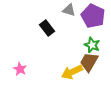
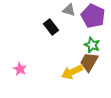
black rectangle: moved 4 px right, 1 px up
